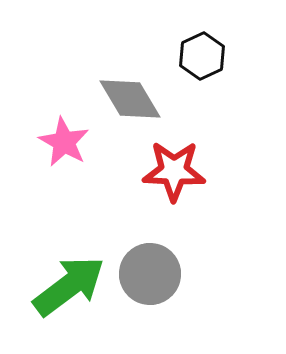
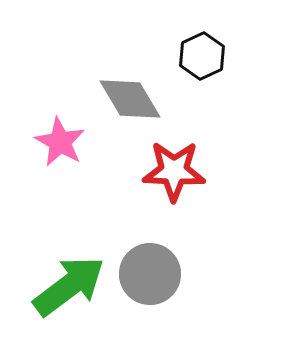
pink star: moved 4 px left
